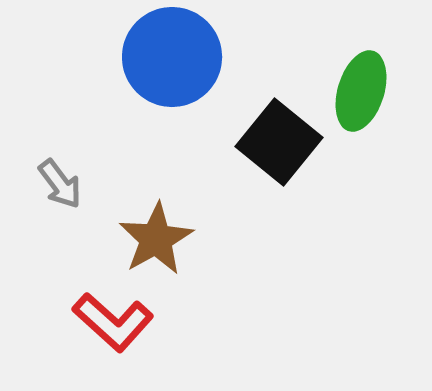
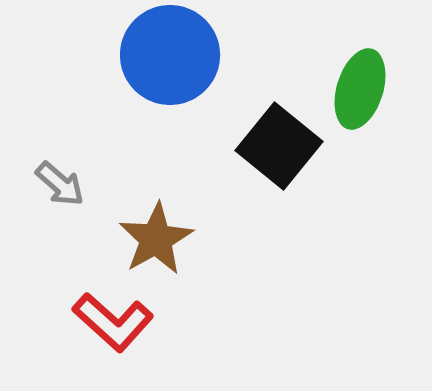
blue circle: moved 2 px left, 2 px up
green ellipse: moved 1 px left, 2 px up
black square: moved 4 px down
gray arrow: rotated 12 degrees counterclockwise
